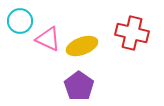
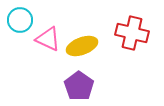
cyan circle: moved 1 px up
